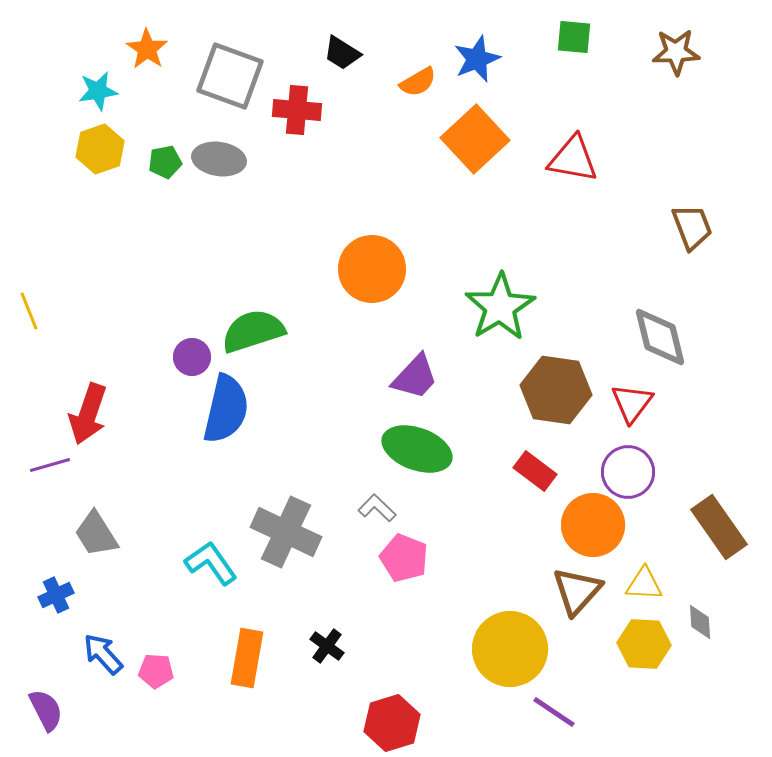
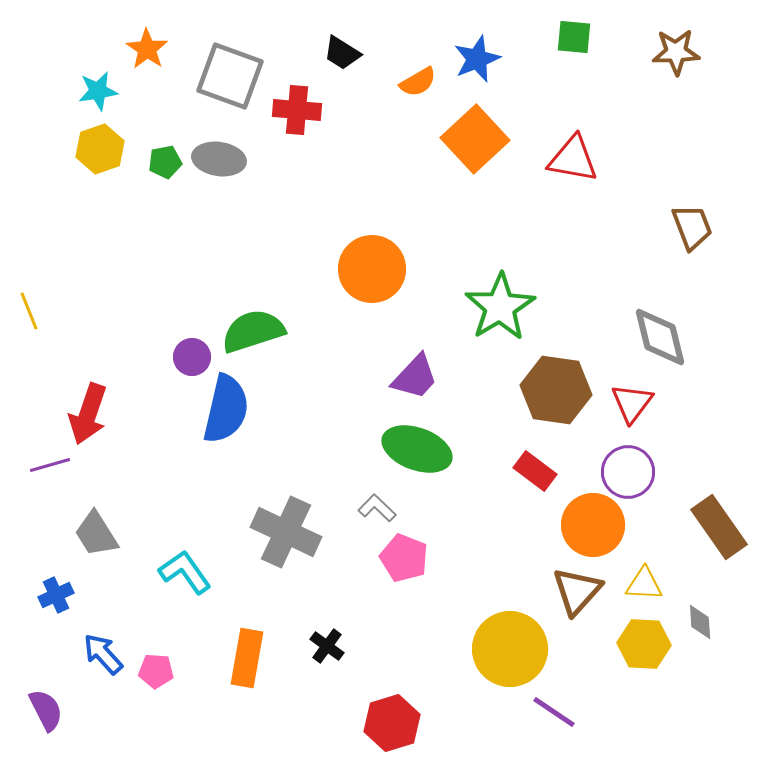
cyan L-shape at (211, 563): moved 26 px left, 9 px down
